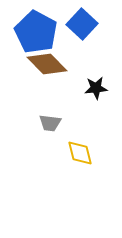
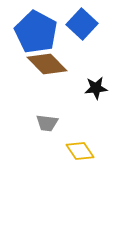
gray trapezoid: moved 3 px left
yellow diamond: moved 2 px up; rotated 20 degrees counterclockwise
